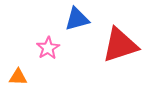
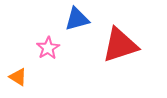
orange triangle: rotated 30 degrees clockwise
